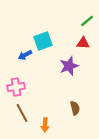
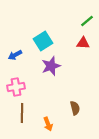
cyan square: rotated 12 degrees counterclockwise
blue arrow: moved 10 px left
purple star: moved 18 px left
brown line: rotated 30 degrees clockwise
orange arrow: moved 3 px right, 1 px up; rotated 24 degrees counterclockwise
